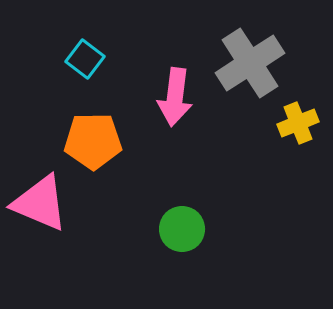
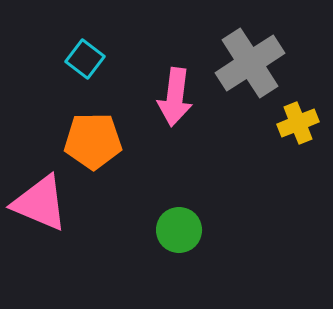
green circle: moved 3 px left, 1 px down
